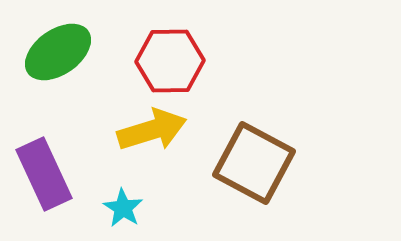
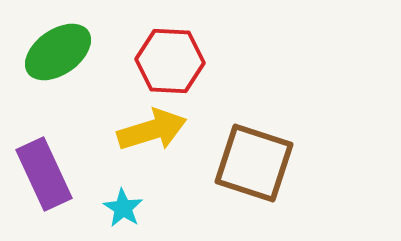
red hexagon: rotated 4 degrees clockwise
brown square: rotated 10 degrees counterclockwise
